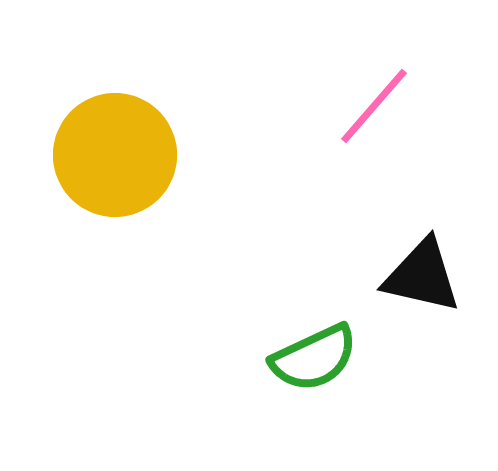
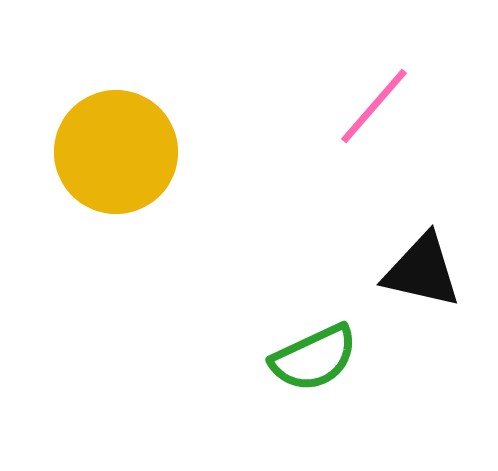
yellow circle: moved 1 px right, 3 px up
black triangle: moved 5 px up
